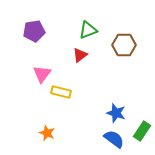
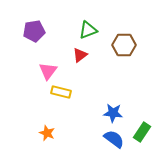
pink triangle: moved 6 px right, 3 px up
blue star: moved 3 px left; rotated 12 degrees counterclockwise
green rectangle: moved 1 px down
